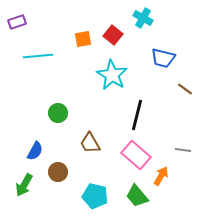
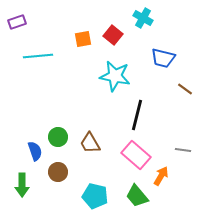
cyan star: moved 3 px right, 1 px down; rotated 20 degrees counterclockwise
green circle: moved 24 px down
blue semicircle: rotated 48 degrees counterclockwise
green arrow: moved 2 px left; rotated 30 degrees counterclockwise
